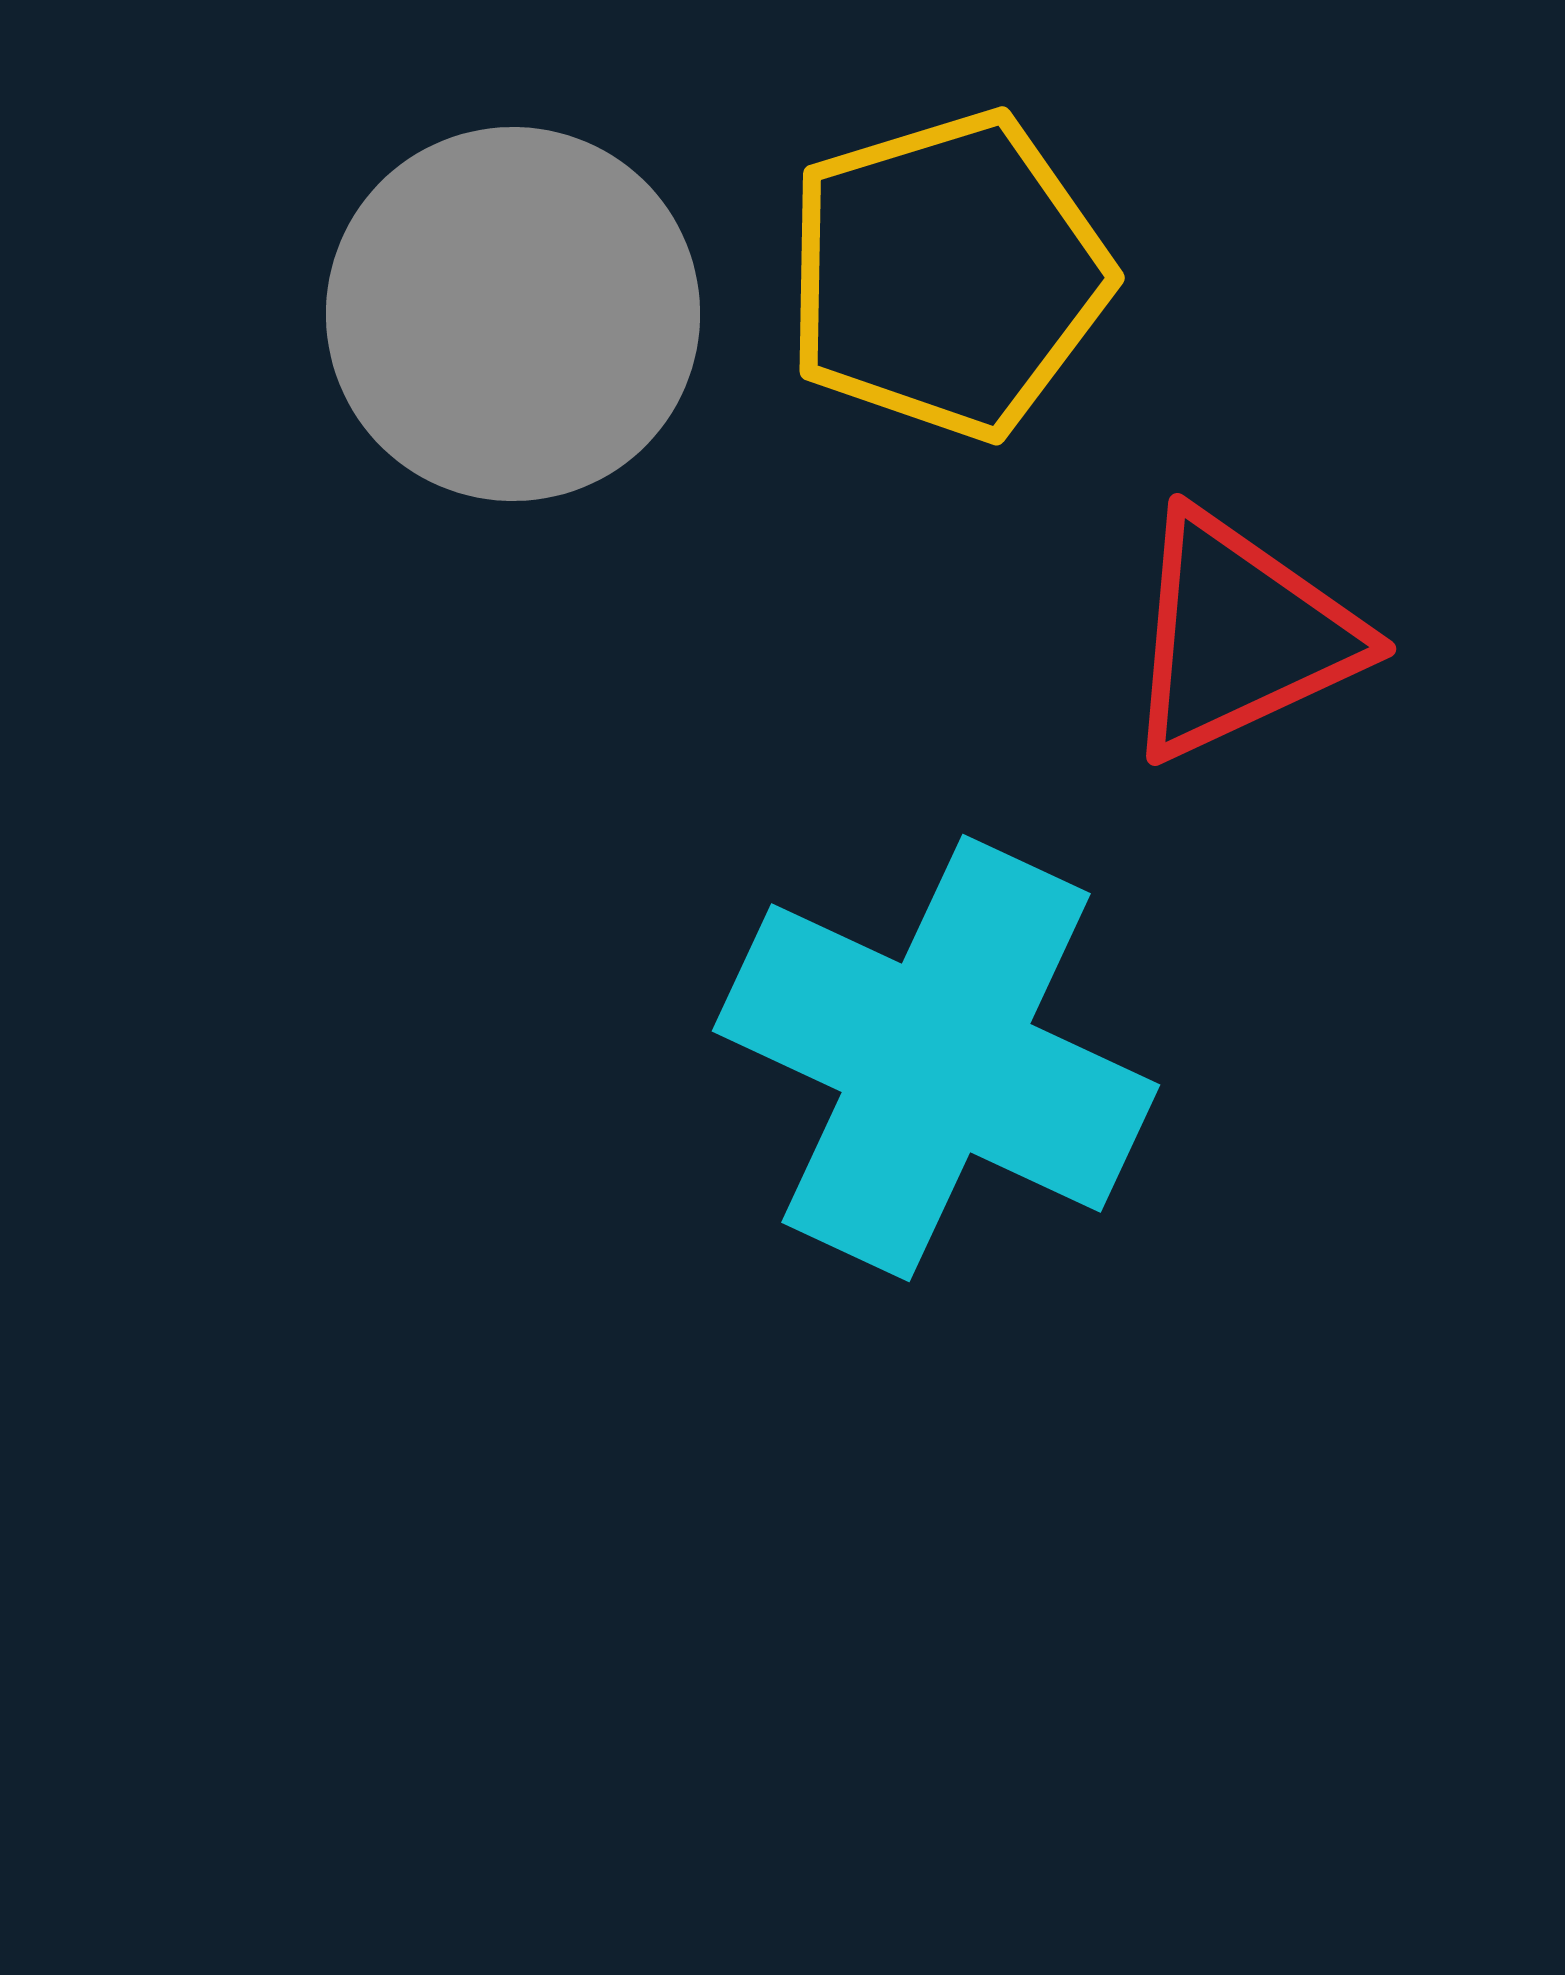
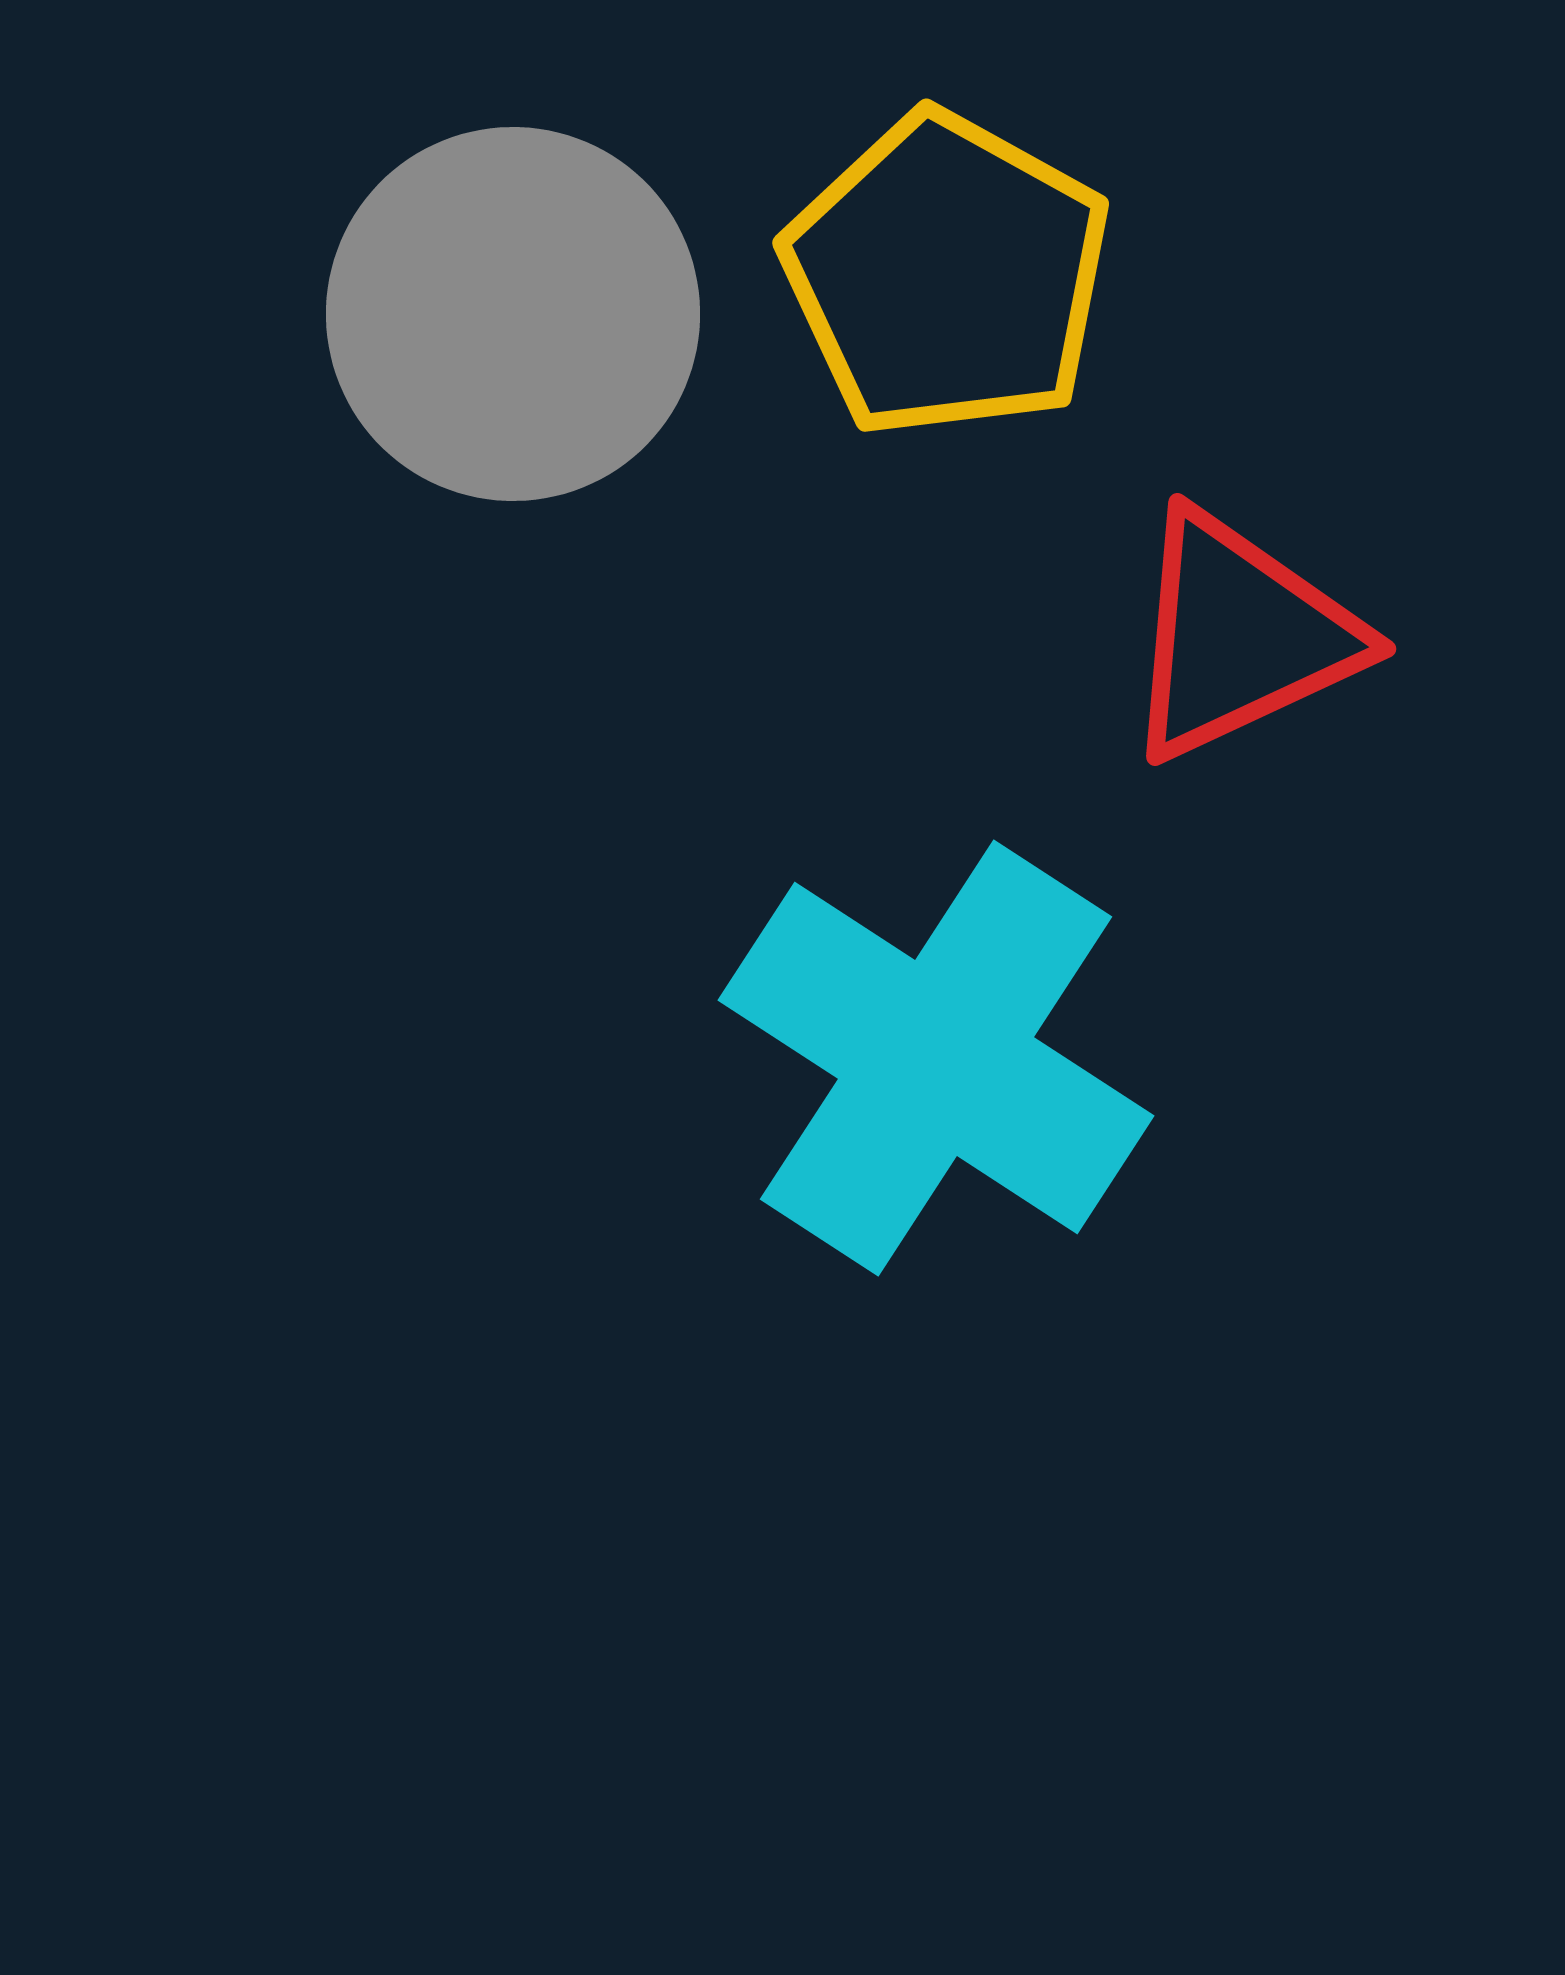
yellow pentagon: rotated 26 degrees counterclockwise
cyan cross: rotated 8 degrees clockwise
